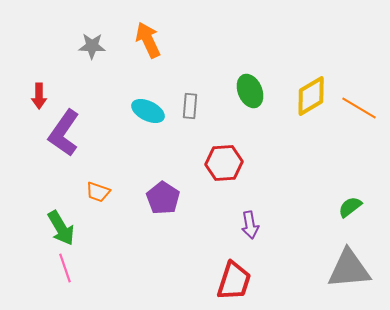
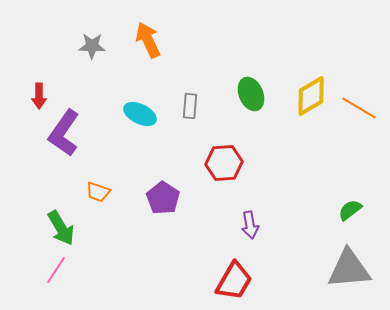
green ellipse: moved 1 px right, 3 px down
cyan ellipse: moved 8 px left, 3 px down
green semicircle: moved 3 px down
pink line: moved 9 px left, 2 px down; rotated 52 degrees clockwise
red trapezoid: rotated 12 degrees clockwise
